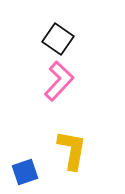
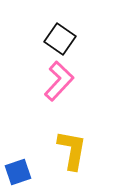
black square: moved 2 px right
blue square: moved 7 px left
